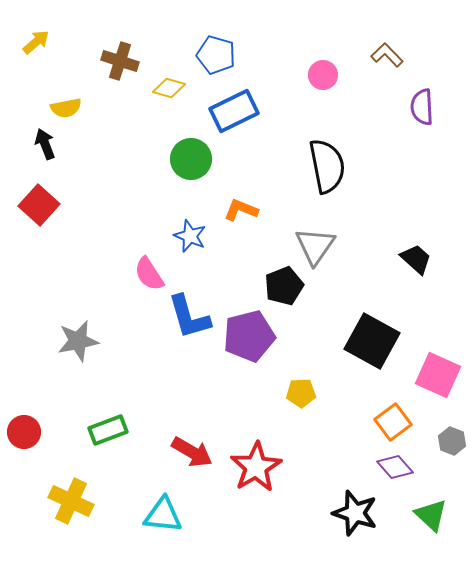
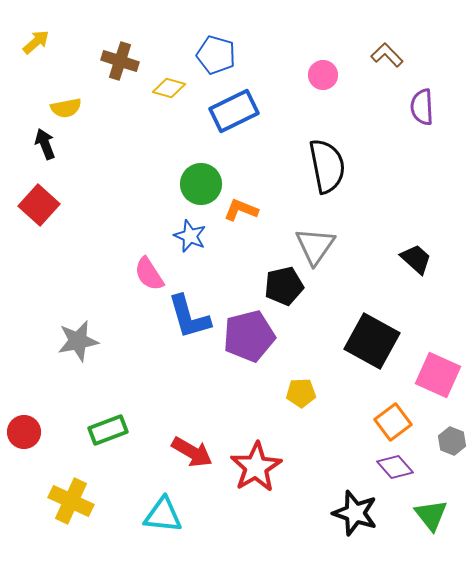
green circle: moved 10 px right, 25 px down
black pentagon: rotated 9 degrees clockwise
green triangle: rotated 9 degrees clockwise
